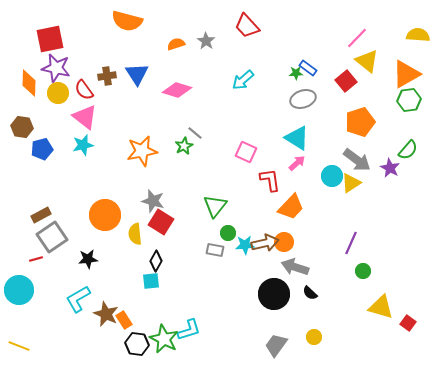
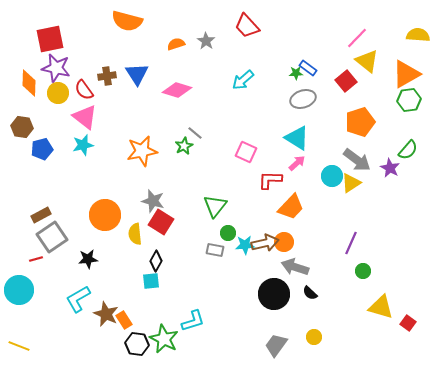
red L-shape at (270, 180): rotated 80 degrees counterclockwise
cyan L-shape at (189, 330): moved 4 px right, 9 px up
